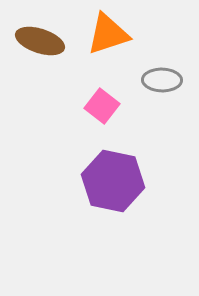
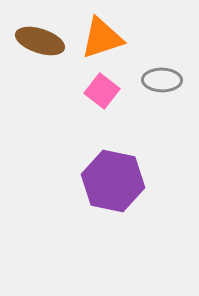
orange triangle: moved 6 px left, 4 px down
pink square: moved 15 px up
